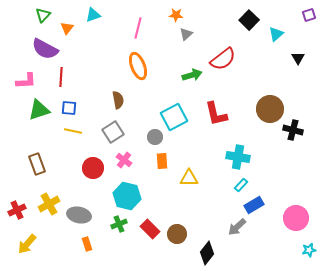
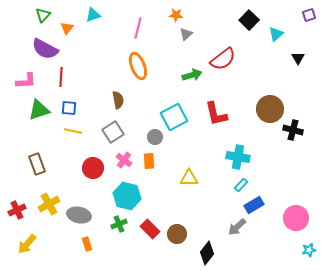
orange rectangle at (162, 161): moved 13 px left
